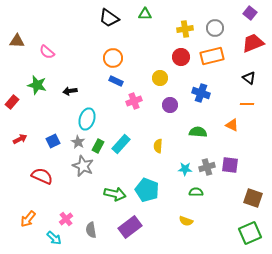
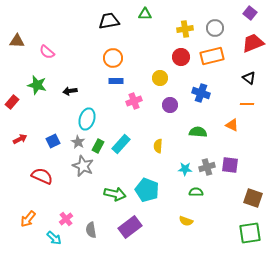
black trapezoid at (109, 18): moved 3 px down; rotated 135 degrees clockwise
blue rectangle at (116, 81): rotated 24 degrees counterclockwise
green square at (250, 233): rotated 15 degrees clockwise
